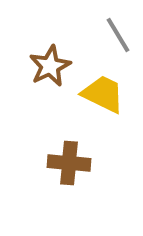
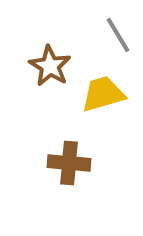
brown star: rotated 15 degrees counterclockwise
yellow trapezoid: rotated 42 degrees counterclockwise
